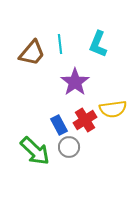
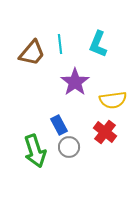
yellow semicircle: moved 9 px up
red cross: moved 20 px right, 12 px down; rotated 20 degrees counterclockwise
green arrow: rotated 28 degrees clockwise
